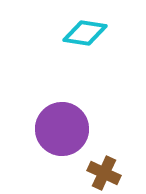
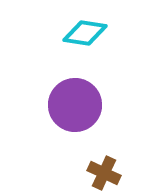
purple circle: moved 13 px right, 24 px up
